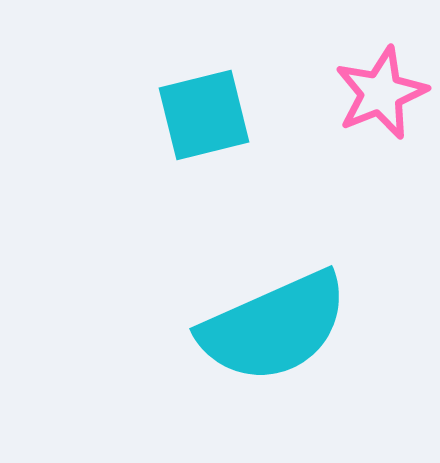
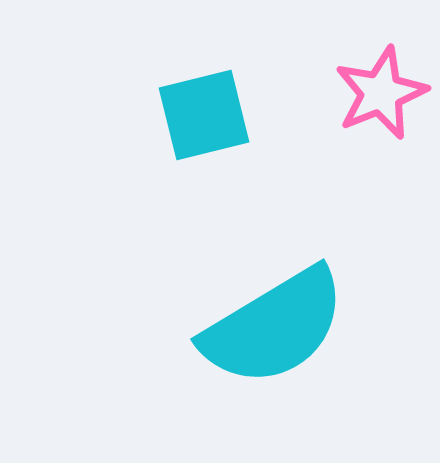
cyan semicircle: rotated 7 degrees counterclockwise
